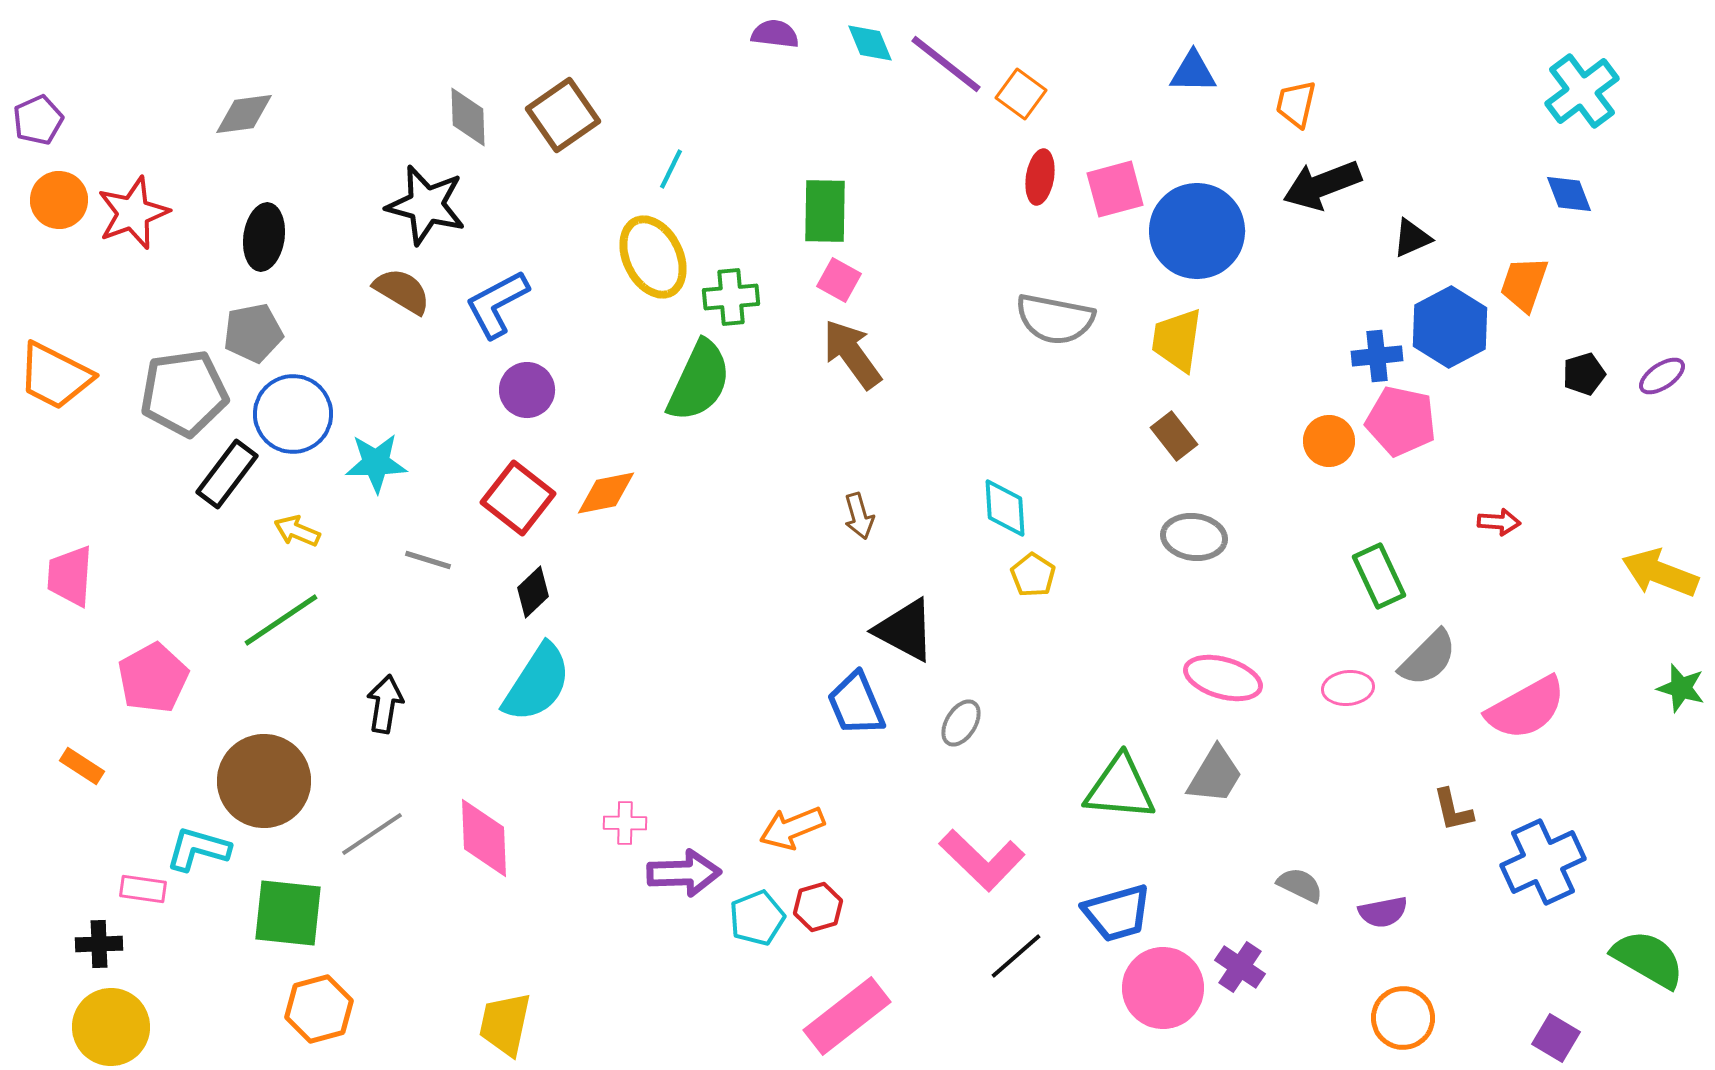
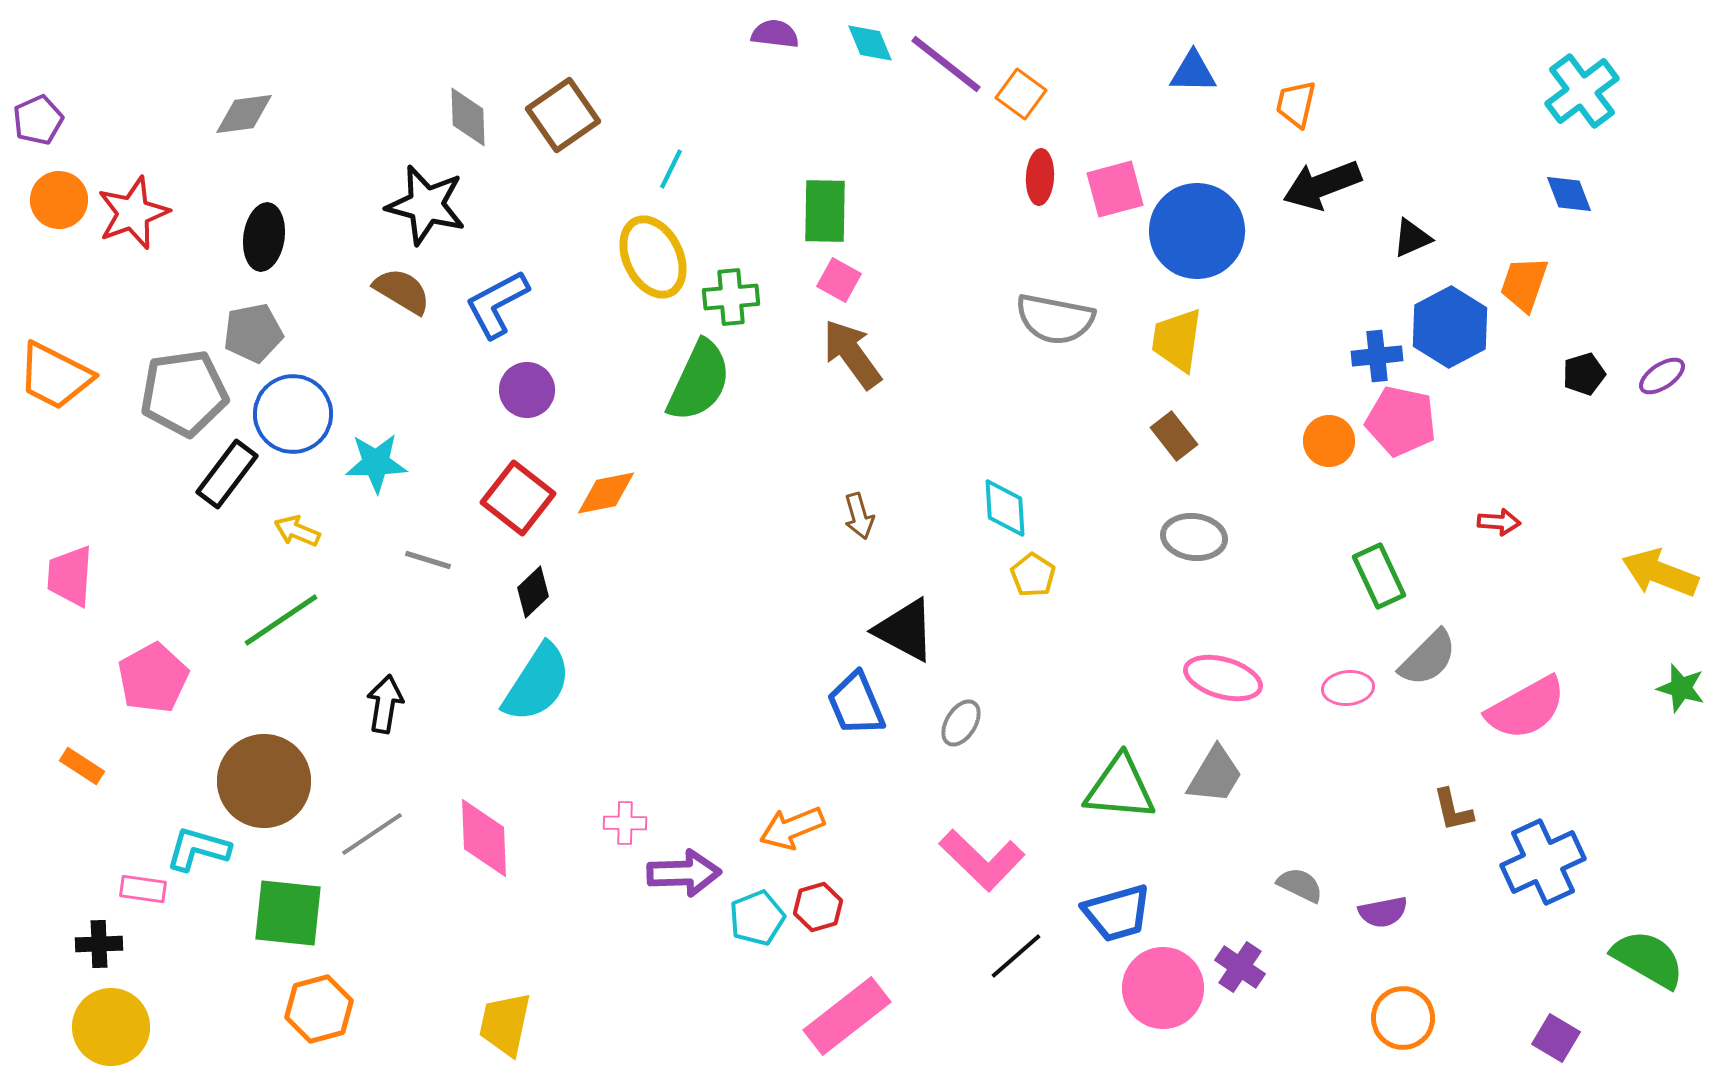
red ellipse at (1040, 177): rotated 6 degrees counterclockwise
